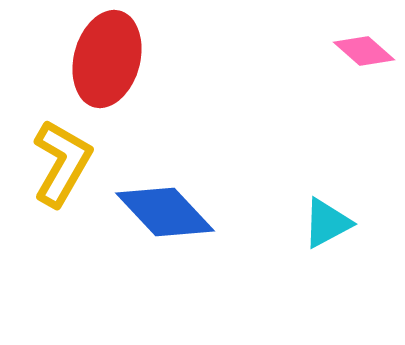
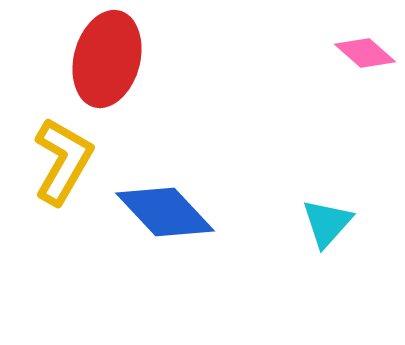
pink diamond: moved 1 px right, 2 px down
yellow L-shape: moved 1 px right, 2 px up
cyan triangle: rotated 20 degrees counterclockwise
